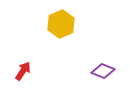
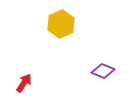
red arrow: moved 1 px right, 12 px down
